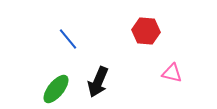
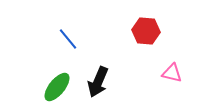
green ellipse: moved 1 px right, 2 px up
